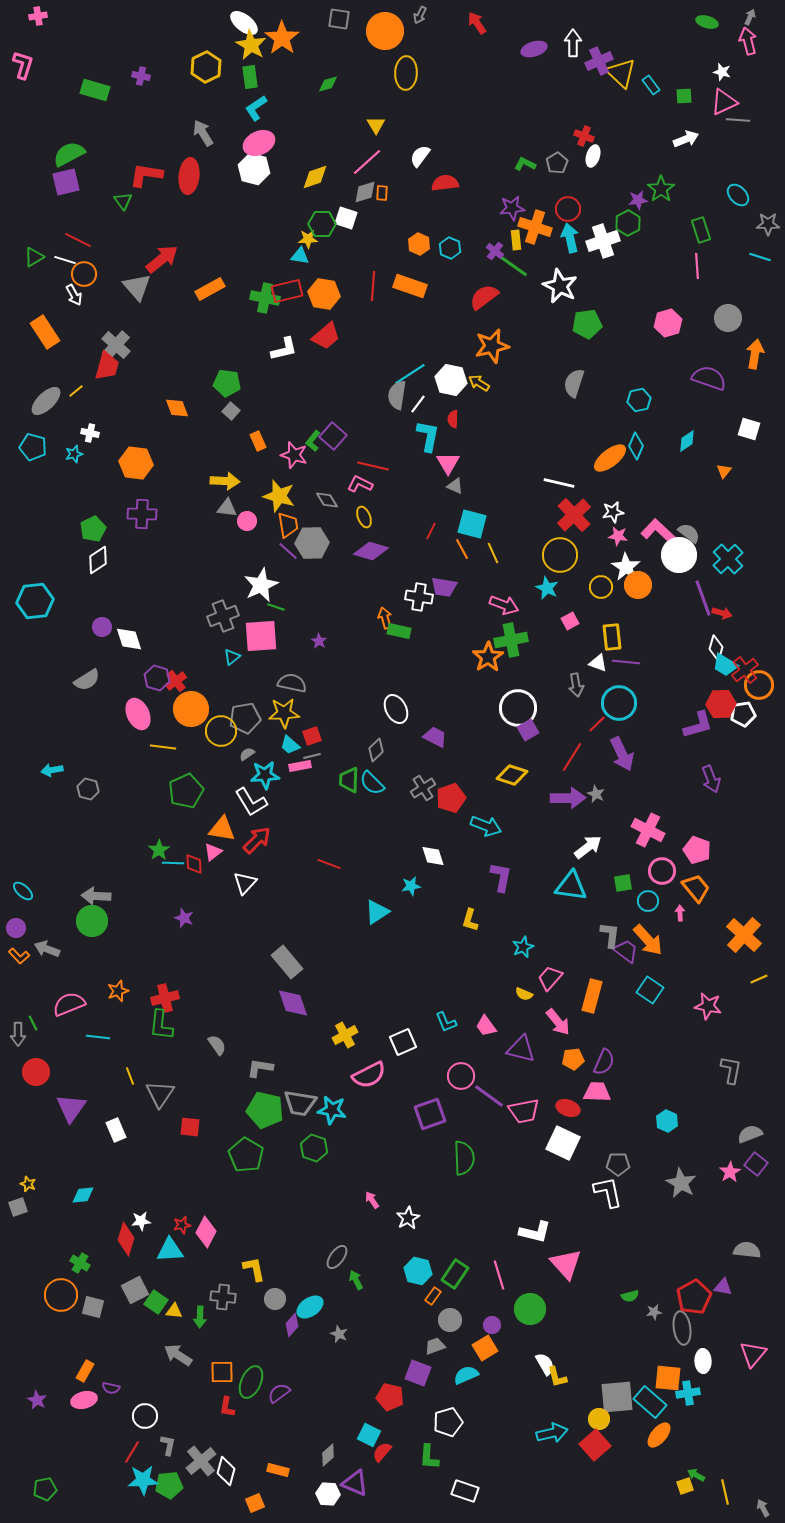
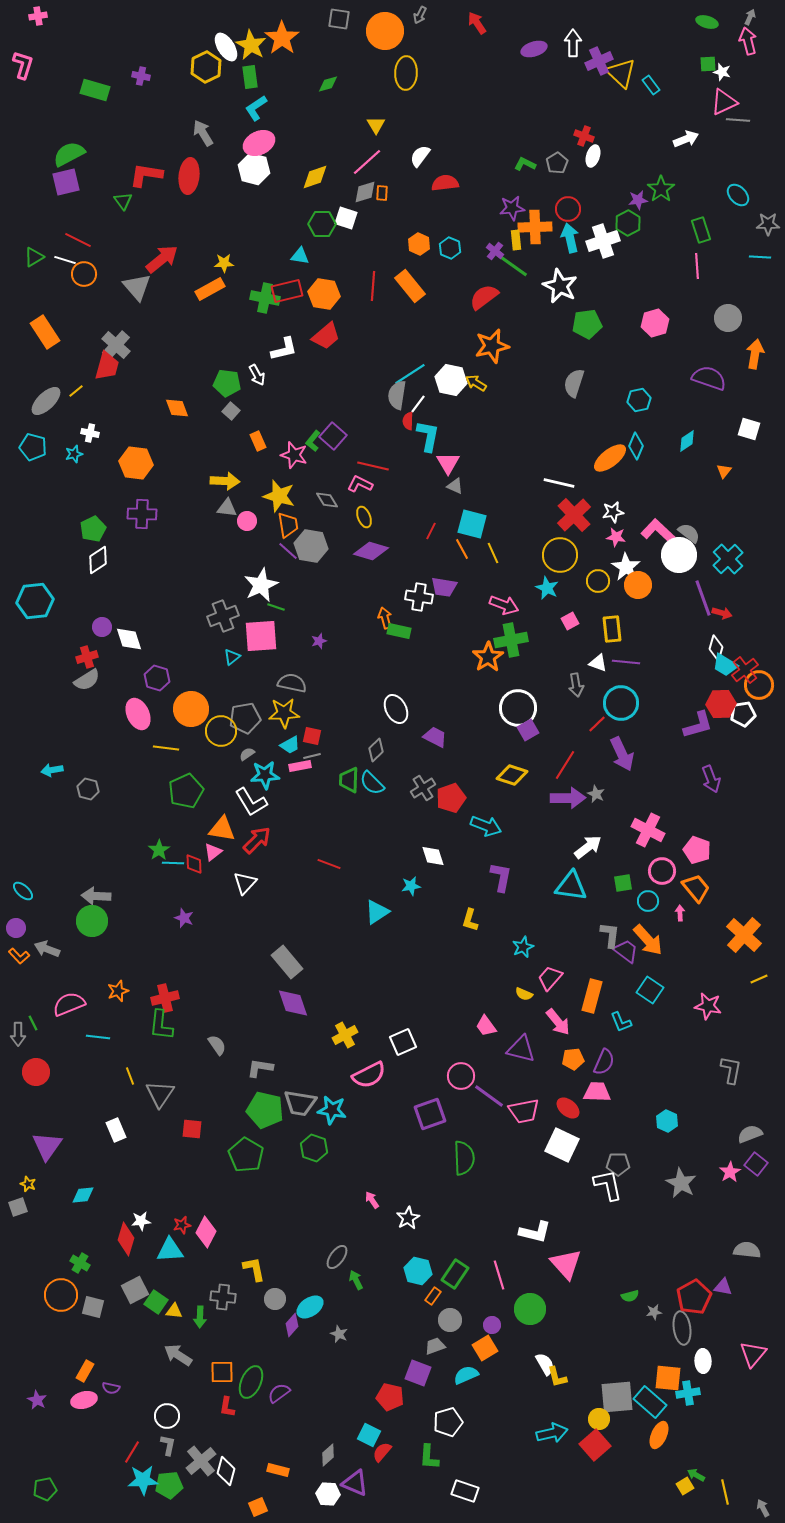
white ellipse at (244, 23): moved 18 px left, 24 px down; rotated 20 degrees clockwise
green square at (684, 96): moved 24 px right, 32 px up
orange cross at (535, 227): rotated 20 degrees counterclockwise
yellow star at (308, 239): moved 84 px left, 24 px down
cyan line at (760, 257): rotated 15 degrees counterclockwise
orange rectangle at (410, 286): rotated 32 degrees clockwise
white arrow at (74, 295): moved 183 px right, 80 px down
pink hexagon at (668, 323): moved 13 px left
yellow arrow at (479, 383): moved 3 px left
red semicircle at (453, 419): moved 45 px left, 2 px down
pink star at (618, 536): moved 2 px left, 1 px down
gray hexagon at (312, 543): moved 1 px left, 3 px down; rotated 12 degrees clockwise
yellow circle at (601, 587): moved 3 px left, 6 px up
yellow rectangle at (612, 637): moved 8 px up
purple star at (319, 641): rotated 21 degrees clockwise
red cross at (176, 681): moved 89 px left, 24 px up; rotated 20 degrees clockwise
cyan circle at (619, 703): moved 2 px right
red square at (312, 736): rotated 30 degrees clockwise
cyan trapezoid at (290, 745): rotated 70 degrees counterclockwise
yellow line at (163, 747): moved 3 px right, 1 px down
red line at (572, 757): moved 7 px left, 8 px down
cyan L-shape at (446, 1022): moved 175 px right
purple triangle at (71, 1108): moved 24 px left, 38 px down
red ellipse at (568, 1108): rotated 20 degrees clockwise
red square at (190, 1127): moved 2 px right, 2 px down
white square at (563, 1143): moved 1 px left, 2 px down
white L-shape at (608, 1192): moved 7 px up
white circle at (145, 1416): moved 22 px right
orange ellipse at (659, 1435): rotated 16 degrees counterclockwise
yellow square at (685, 1486): rotated 12 degrees counterclockwise
orange square at (255, 1503): moved 3 px right, 4 px down
